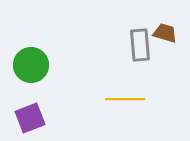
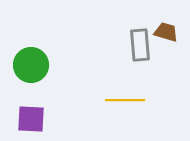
brown trapezoid: moved 1 px right, 1 px up
yellow line: moved 1 px down
purple square: moved 1 px right, 1 px down; rotated 24 degrees clockwise
